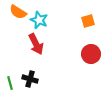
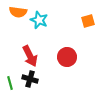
orange semicircle: rotated 24 degrees counterclockwise
red arrow: moved 6 px left, 12 px down
red circle: moved 24 px left, 3 px down
